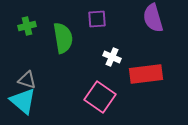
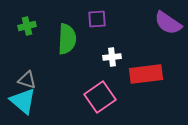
purple semicircle: moved 15 px right, 5 px down; rotated 40 degrees counterclockwise
green semicircle: moved 4 px right, 1 px down; rotated 12 degrees clockwise
white cross: rotated 30 degrees counterclockwise
pink square: rotated 20 degrees clockwise
